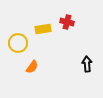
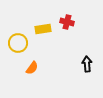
orange semicircle: moved 1 px down
